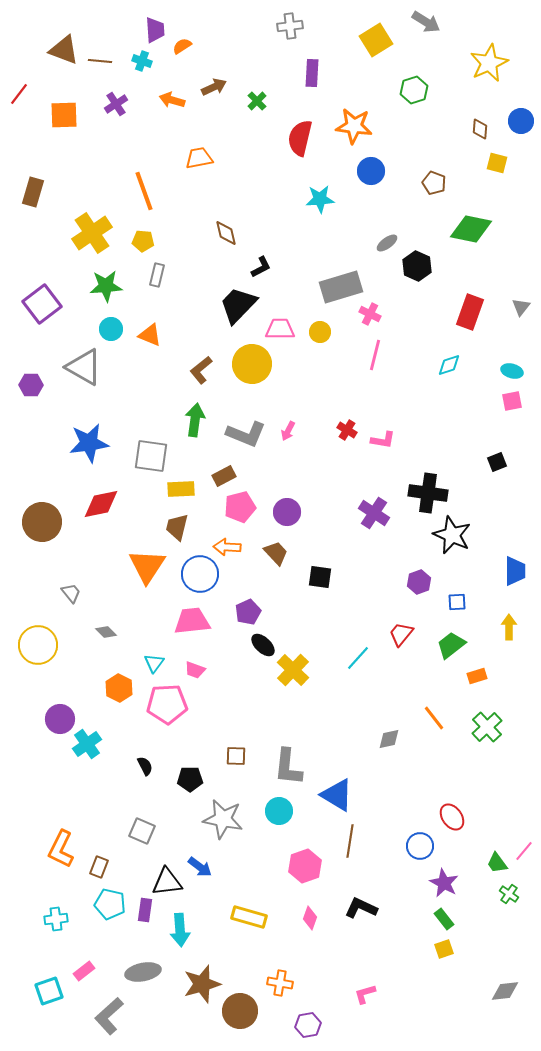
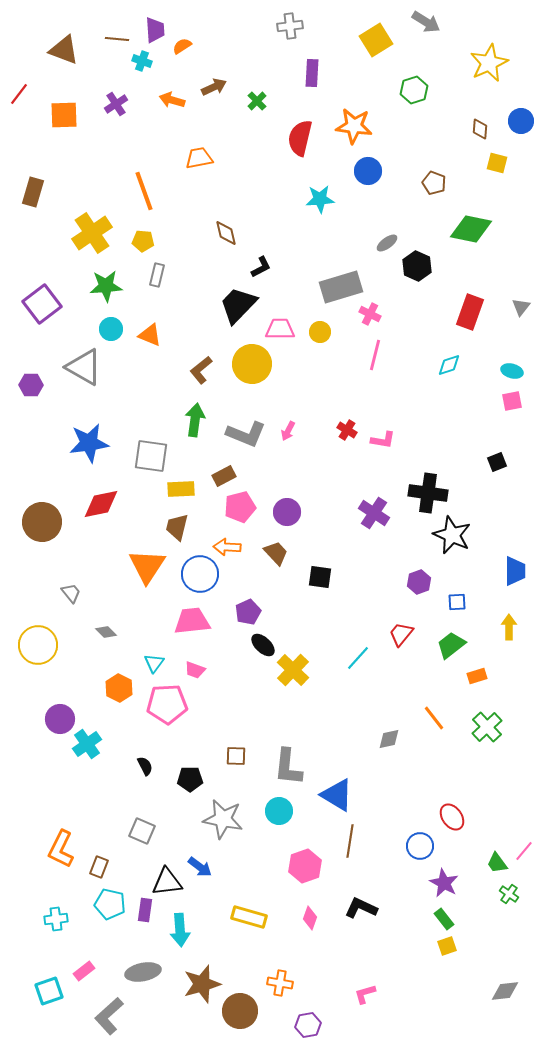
brown line at (100, 61): moved 17 px right, 22 px up
blue circle at (371, 171): moved 3 px left
yellow square at (444, 949): moved 3 px right, 3 px up
